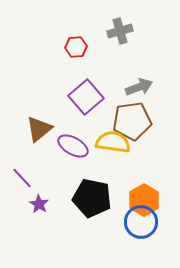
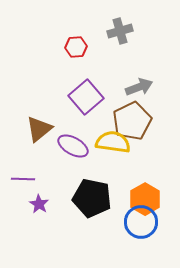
brown pentagon: rotated 18 degrees counterclockwise
purple line: moved 1 px right, 1 px down; rotated 45 degrees counterclockwise
orange hexagon: moved 1 px right, 1 px up
